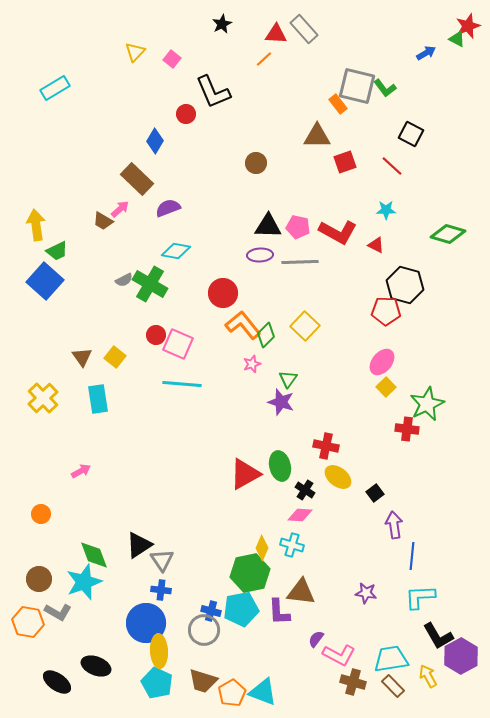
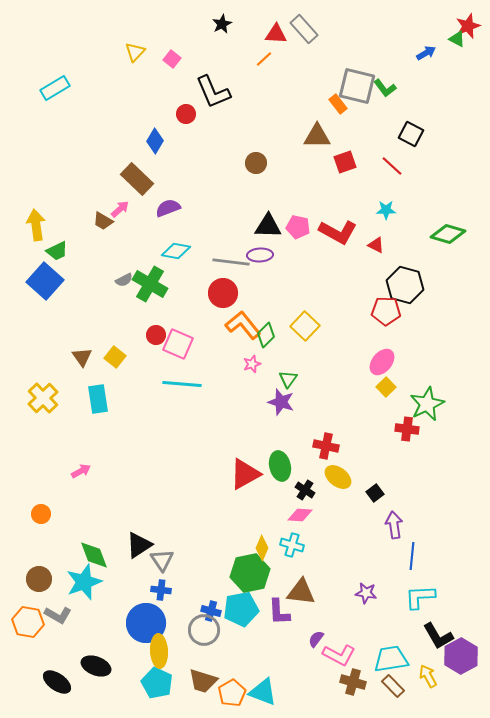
gray line at (300, 262): moved 69 px left; rotated 9 degrees clockwise
gray L-shape at (58, 612): moved 3 px down
